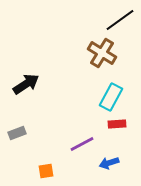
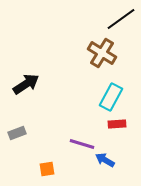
black line: moved 1 px right, 1 px up
purple line: rotated 45 degrees clockwise
blue arrow: moved 4 px left, 3 px up; rotated 48 degrees clockwise
orange square: moved 1 px right, 2 px up
